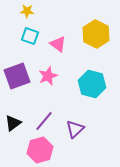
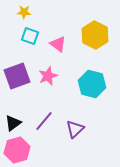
yellow star: moved 3 px left, 1 px down
yellow hexagon: moved 1 px left, 1 px down
pink hexagon: moved 23 px left
